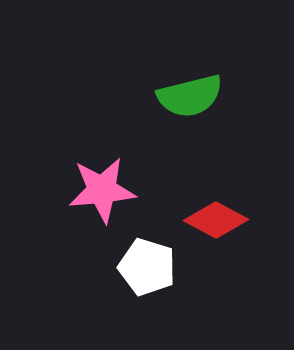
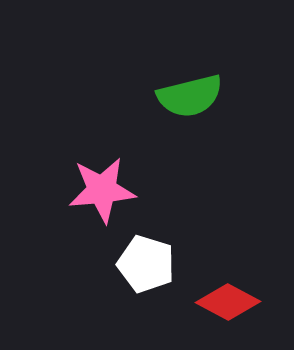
red diamond: moved 12 px right, 82 px down
white pentagon: moved 1 px left, 3 px up
